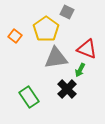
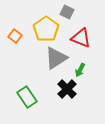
red triangle: moved 6 px left, 11 px up
gray triangle: rotated 25 degrees counterclockwise
green rectangle: moved 2 px left
